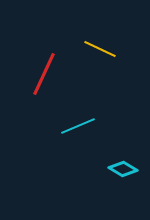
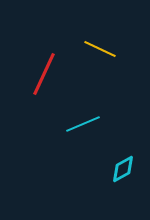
cyan line: moved 5 px right, 2 px up
cyan diamond: rotated 60 degrees counterclockwise
